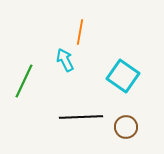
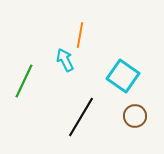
orange line: moved 3 px down
black line: rotated 57 degrees counterclockwise
brown circle: moved 9 px right, 11 px up
